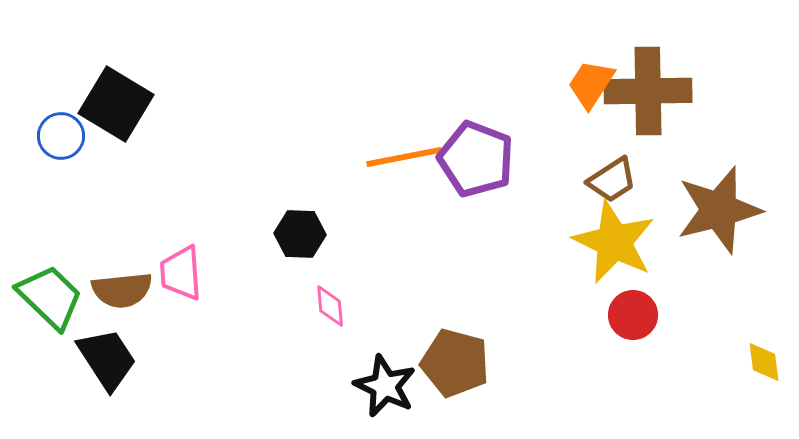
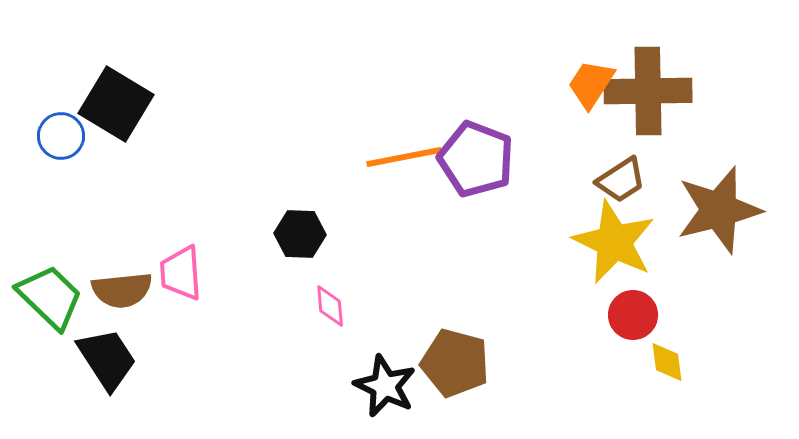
brown trapezoid: moved 9 px right
yellow diamond: moved 97 px left
